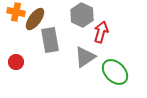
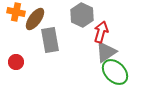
gray triangle: moved 21 px right, 5 px up
